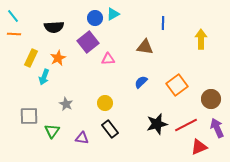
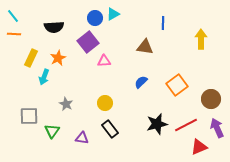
pink triangle: moved 4 px left, 2 px down
